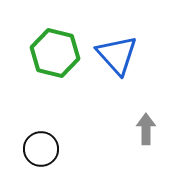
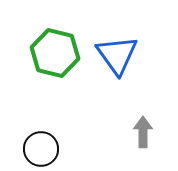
blue triangle: rotated 6 degrees clockwise
gray arrow: moved 3 px left, 3 px down
